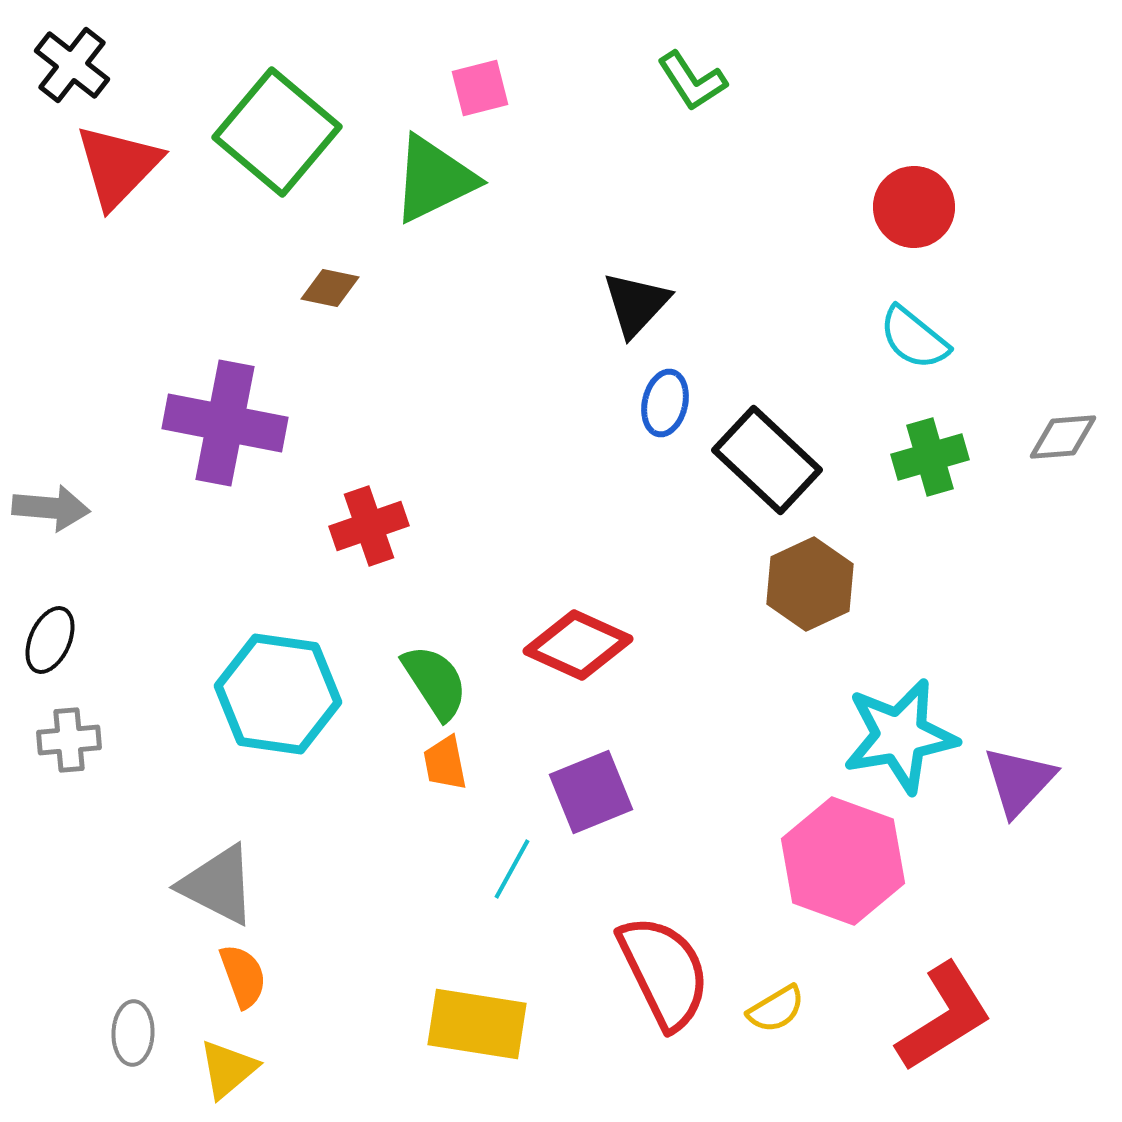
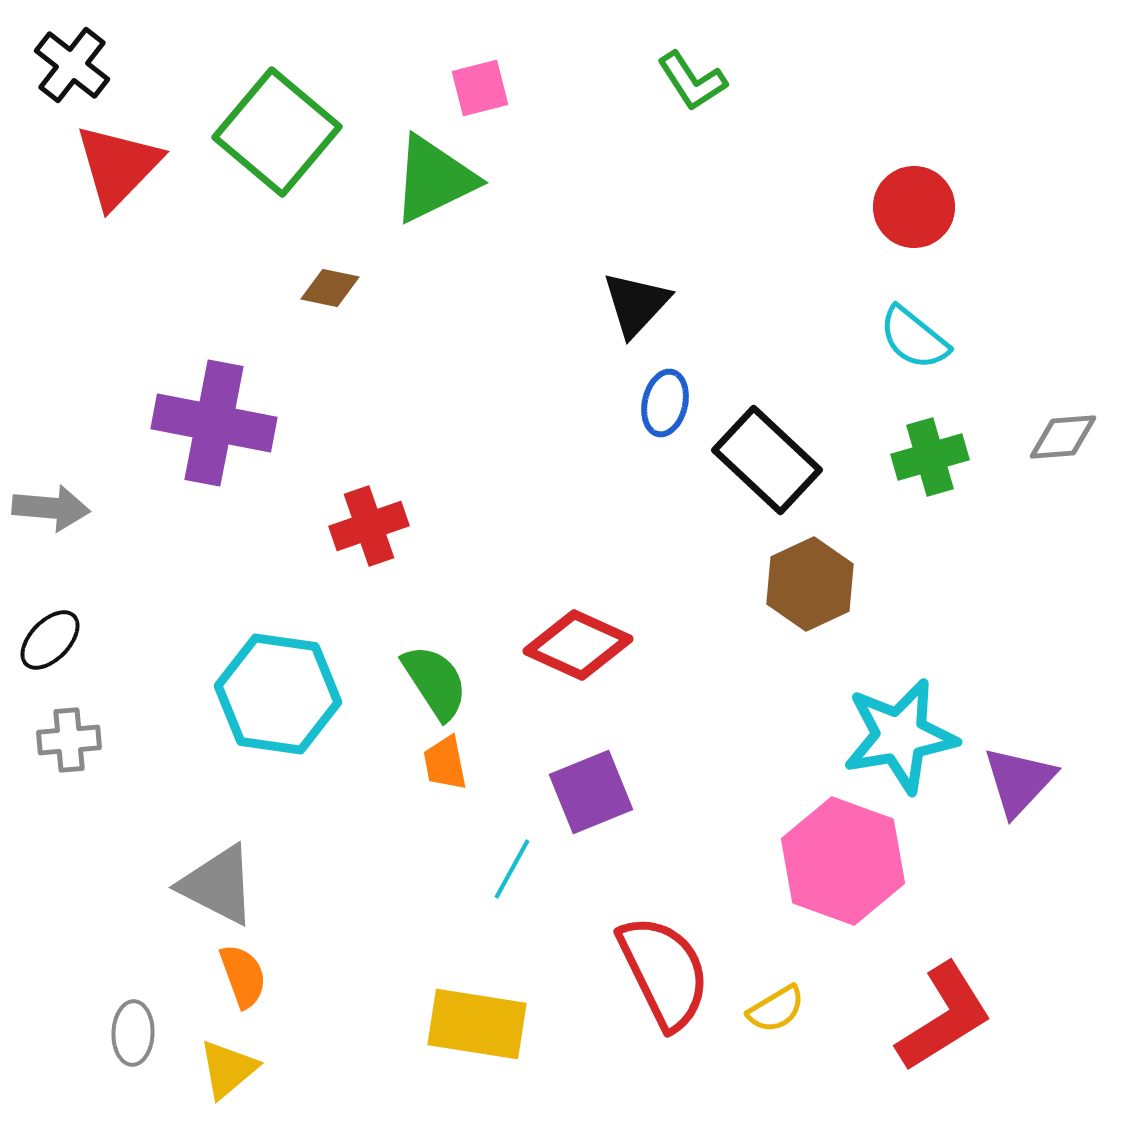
purple cross: moved 11 px left
black ellipse: rotated 20 degrees clockwise
